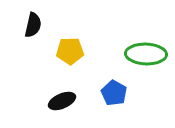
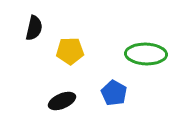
black semicircle: moved 1 px right, 3 px down
